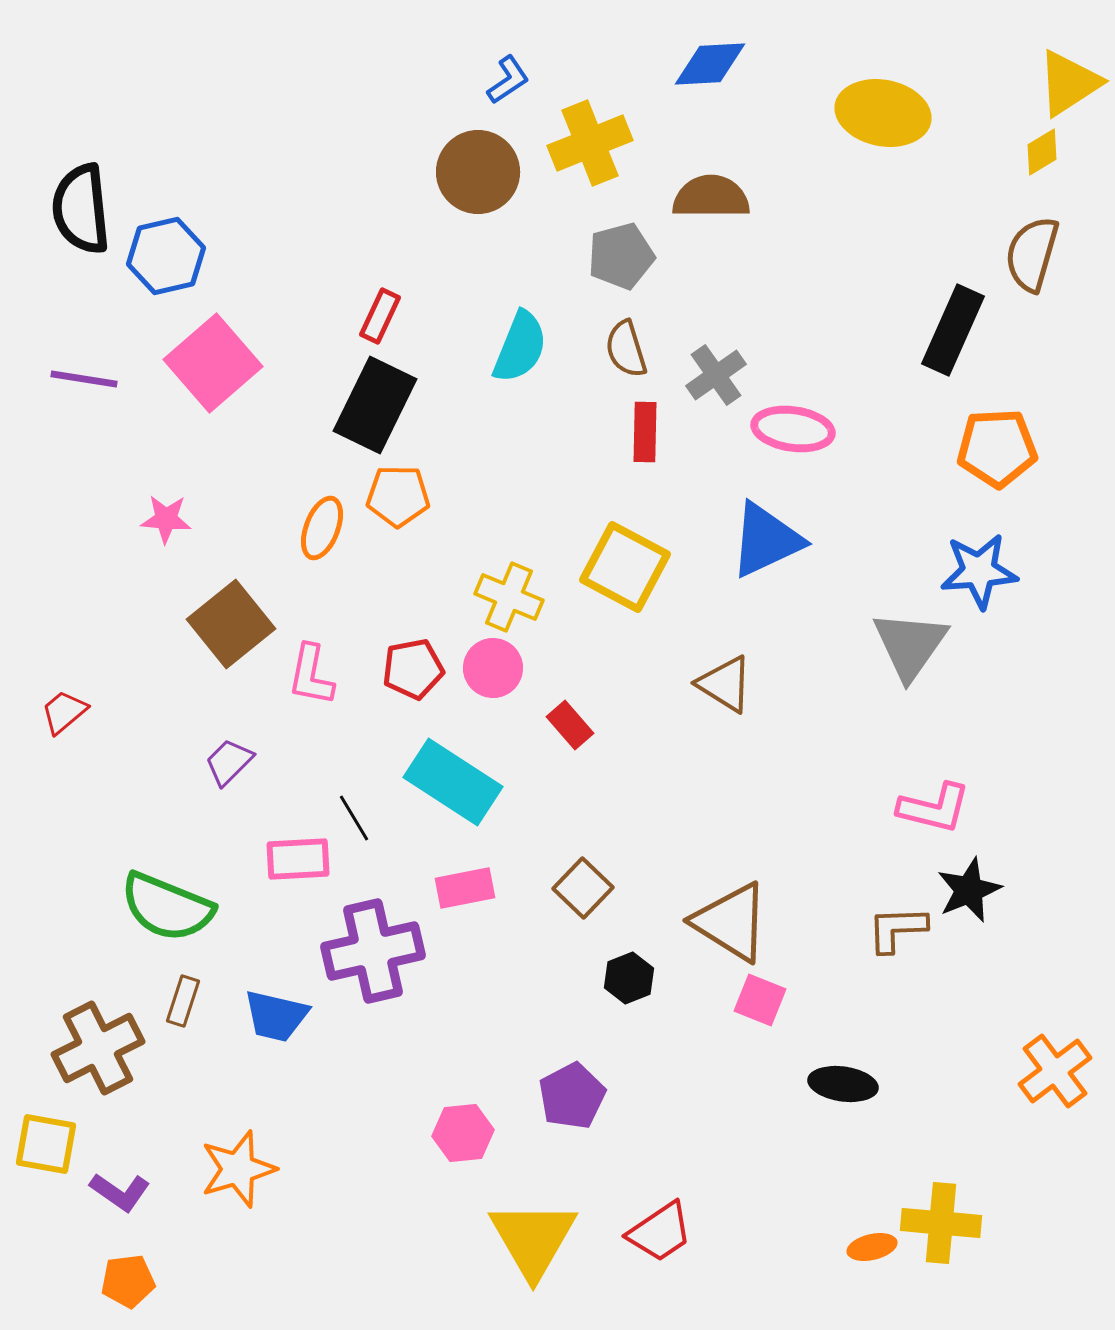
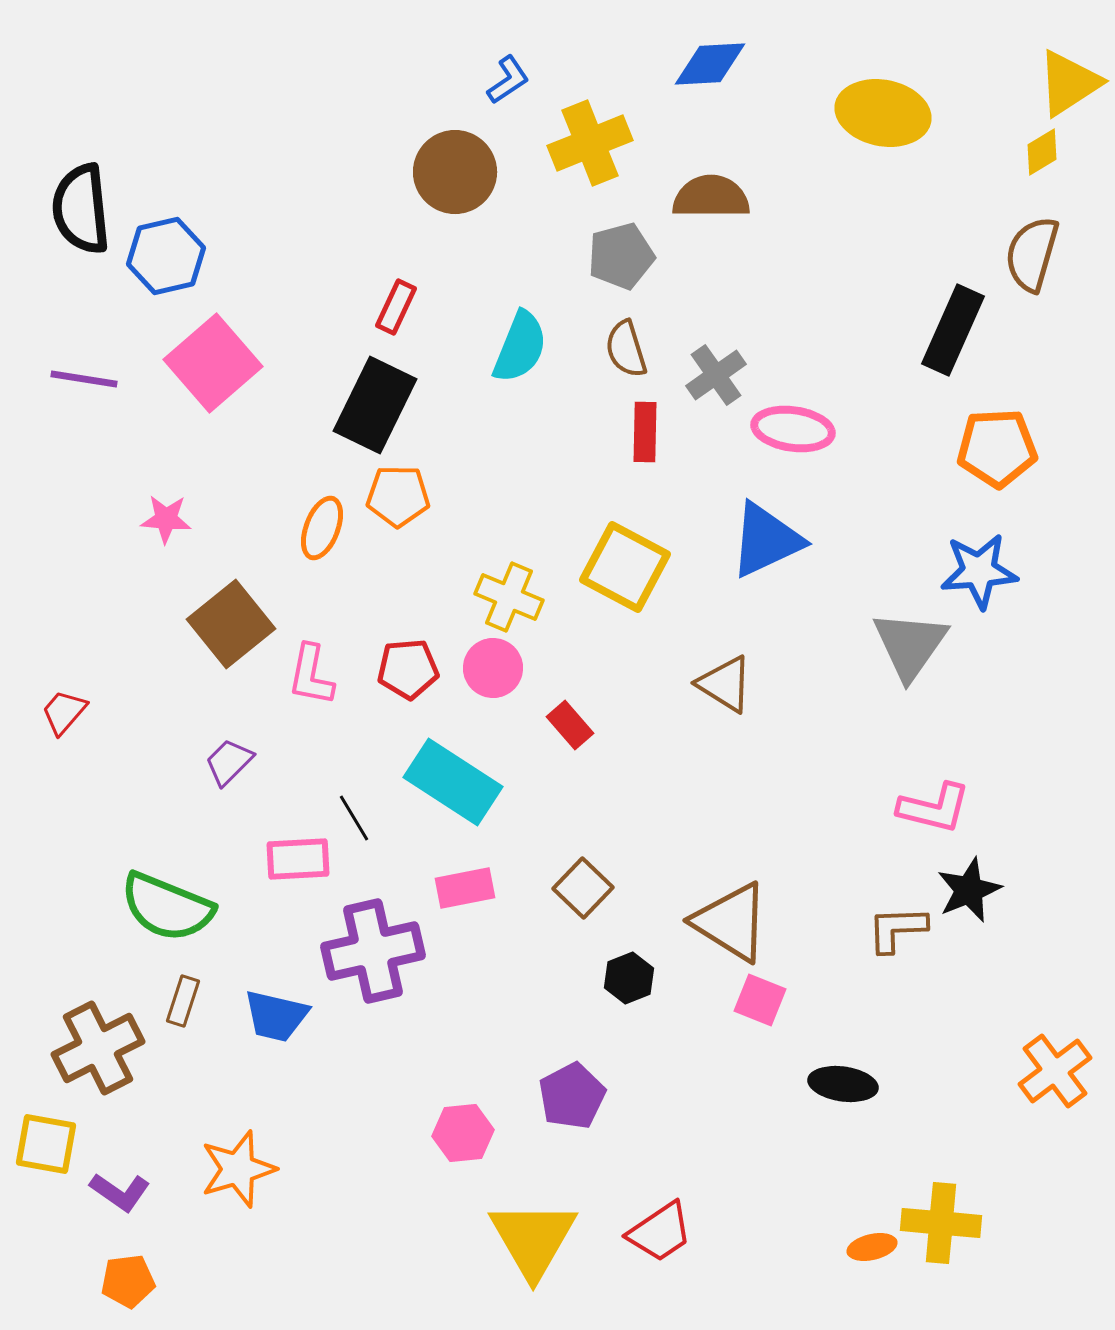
brown circle at (478, 172): moved 23 px left
red rectangle at (380, 316): moved 16 px right, 9 px up
red pentagon at (413, 669): moved 5 px left; rotated 6 degrees clockwise
red trapezoid at (64, 712): rotated 9 degrees counterclockwise
